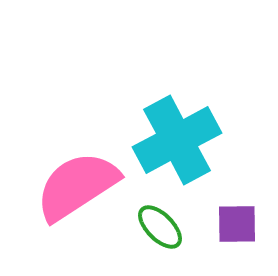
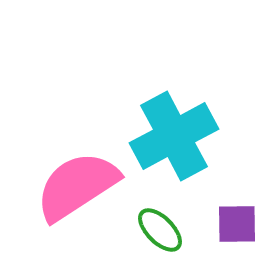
cyan cross: moved 3 px left, 4 px up
green ellipse: moved 3 px down
